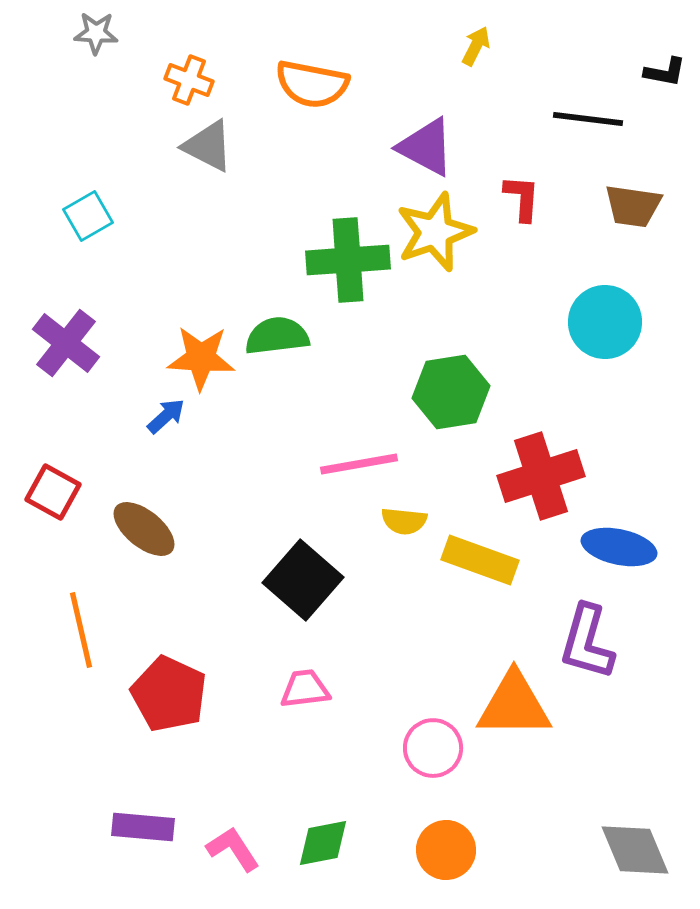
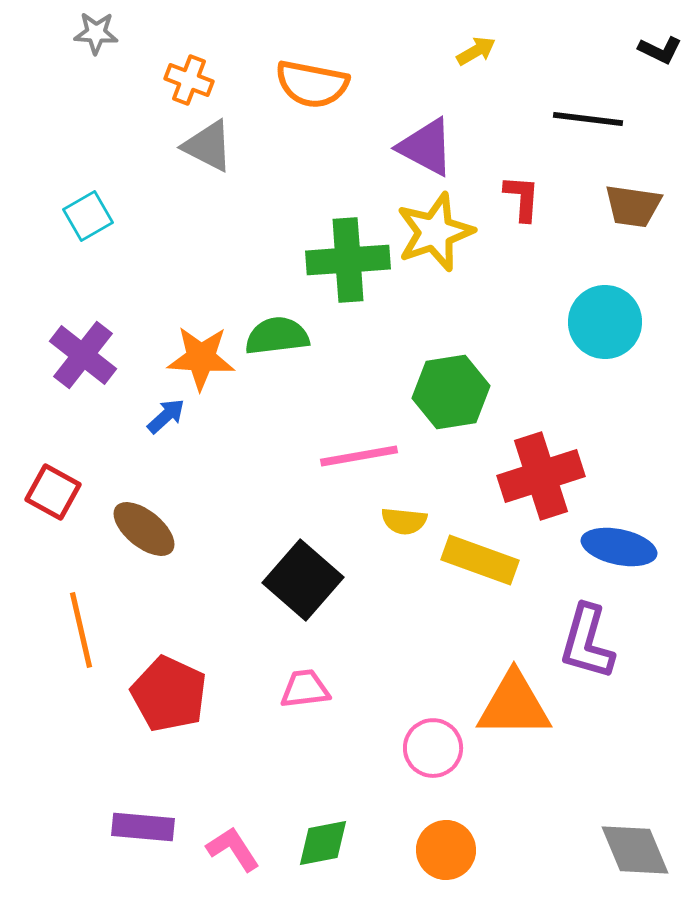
yellow arrow: moved 5 px down; rotated 33 degrees clockwise
black L-shape: moved 5 px left, 22 px up; rotated 15 degrees clockwise
purple cross: moved 17 px right, 12 px down
pink line: moved 8 px up
